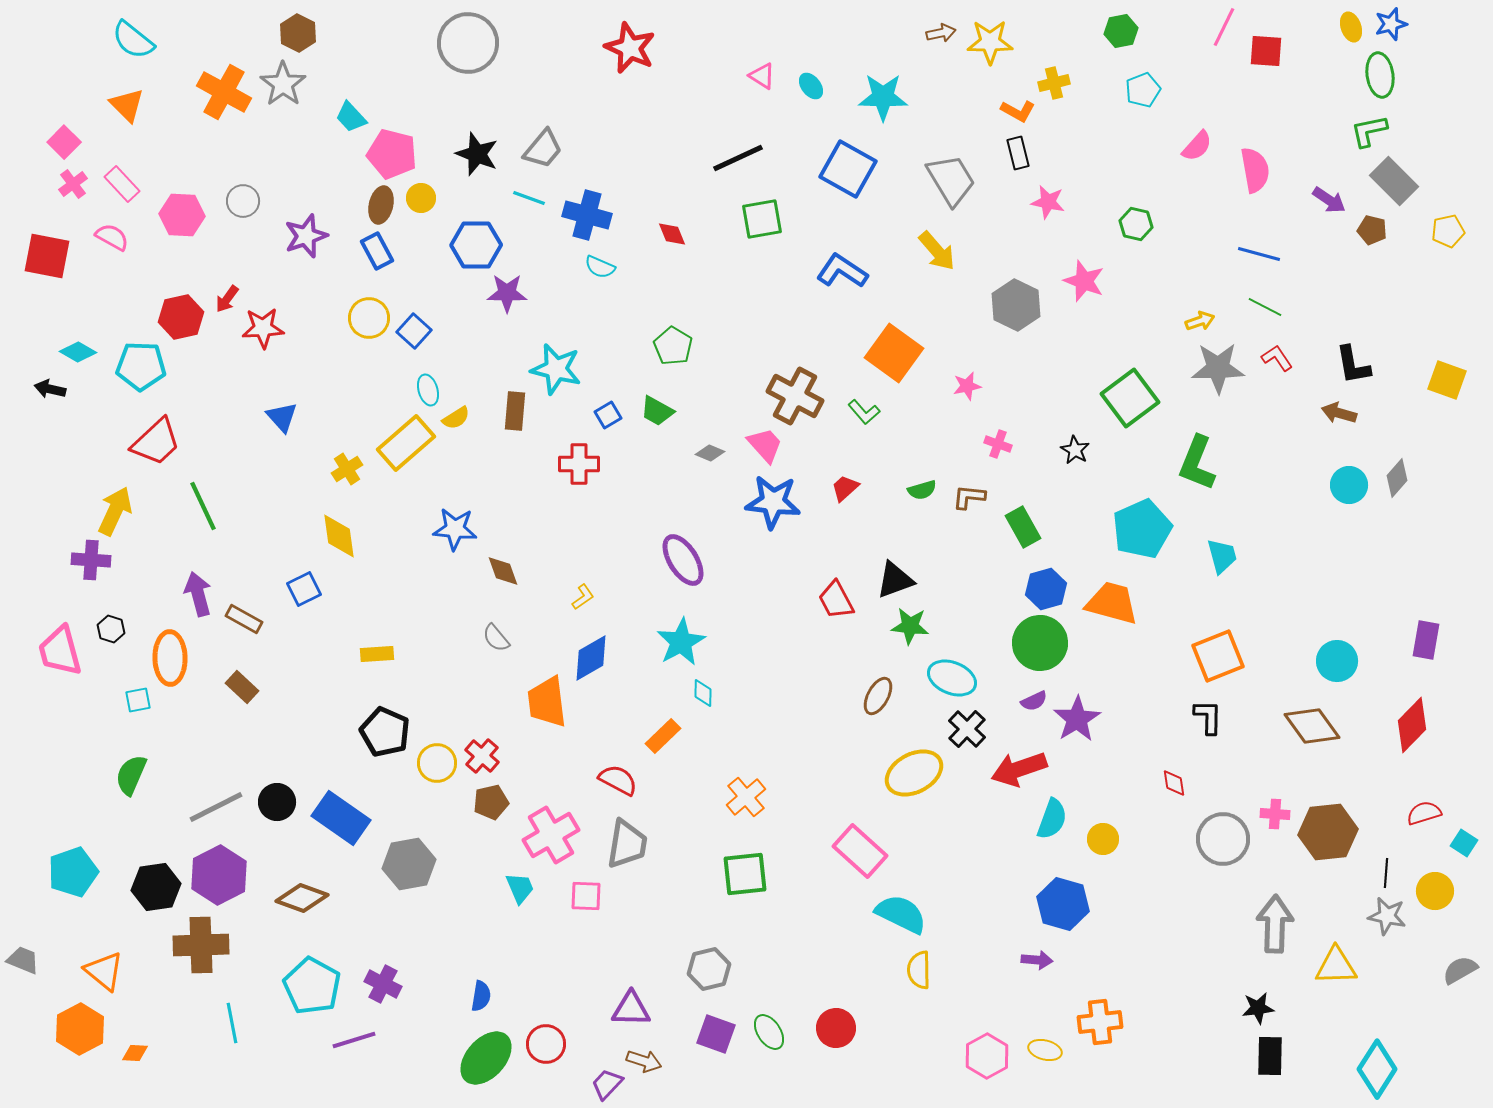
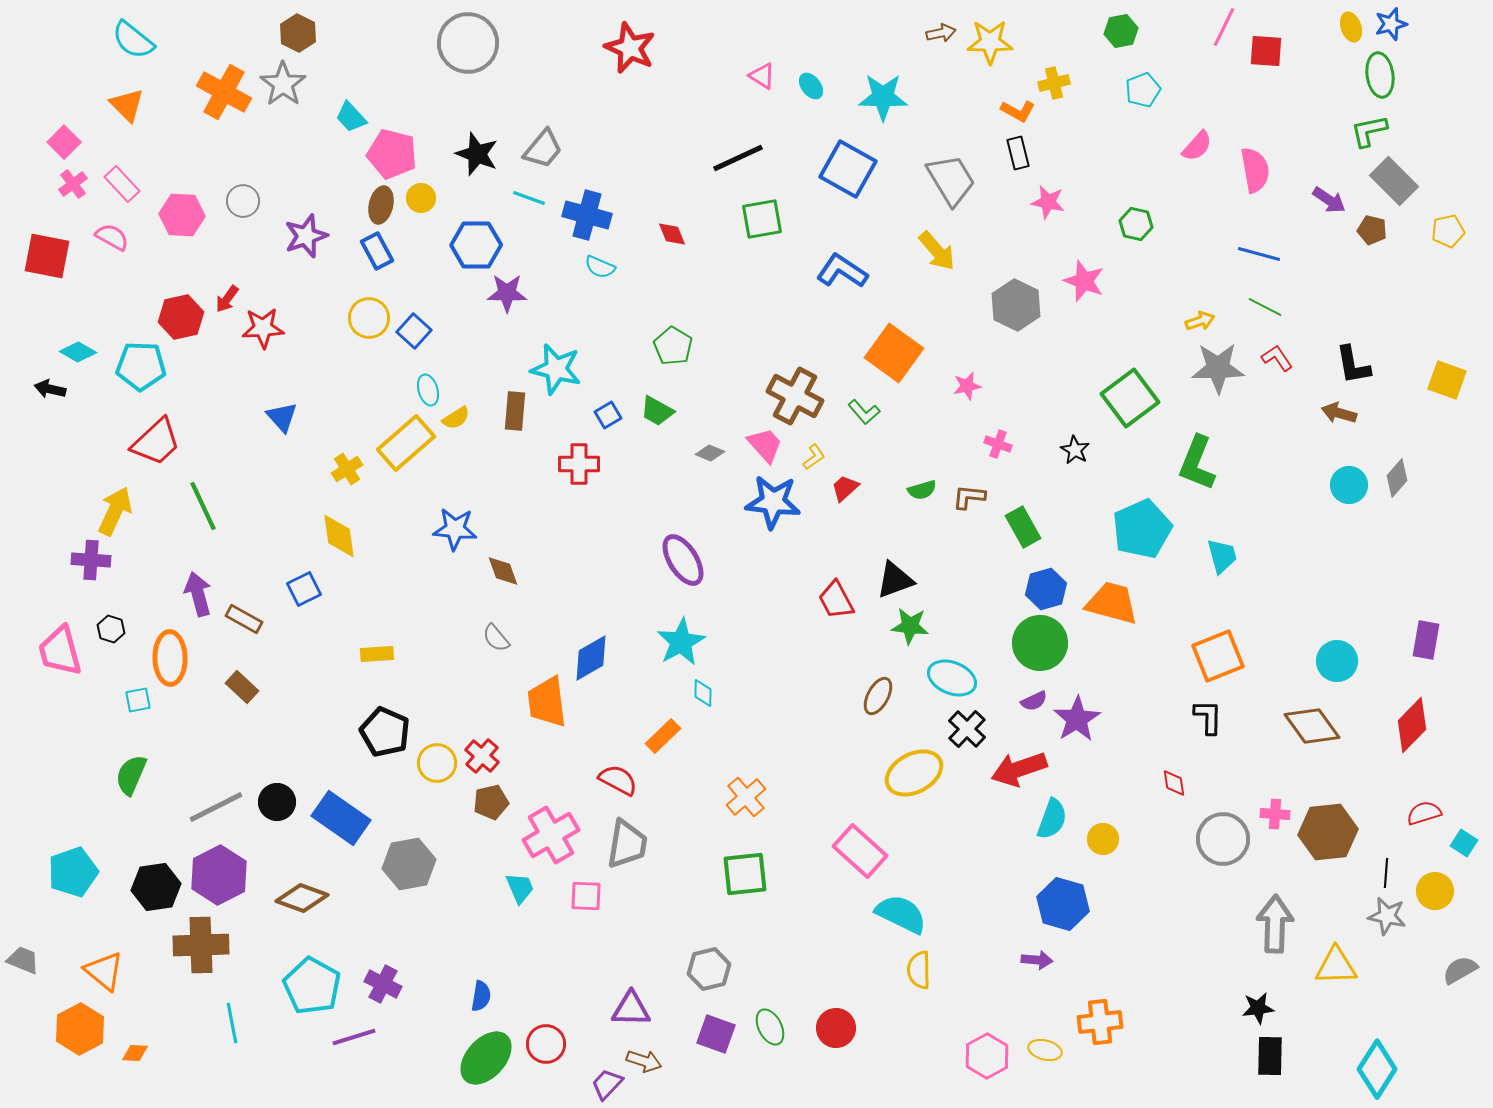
yellow L-shape at (583, 597): moved 231 px right, 140 px up
green ellipse at (769, 1032): moved 1 px right, 5 px up; rotated 6 degrees clockwise
purple line at (354, 1040): moved 3 px up
